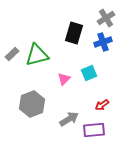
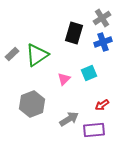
gray cross: moved 4 px left
green triangle: rotated 20 degrees counterclockwise
